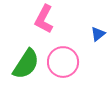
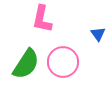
pink L-shape: moved 2 px left; rotated 16 degrees counterclockwise
blue triangle: rotated 28 degrees counterclockwise
